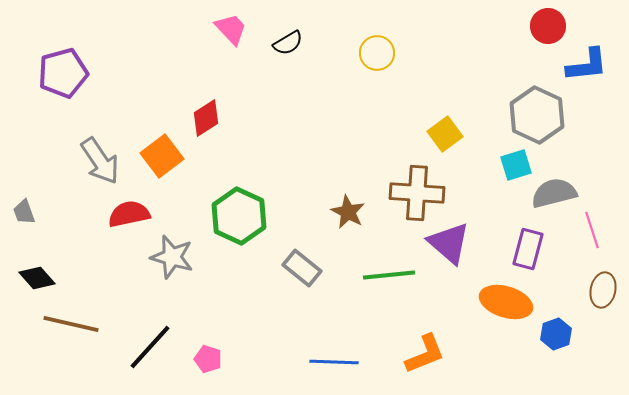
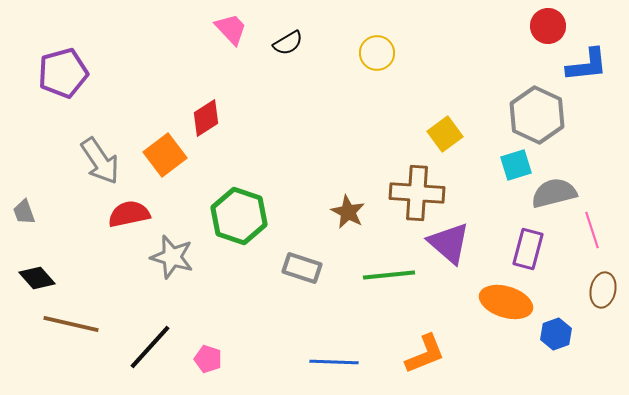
orange square: moved 3 px right, 1 px up
green hexagon: rotated 6 degrees counterclockwise
gray rectangle: rotated 21 degrees counterclockwise
